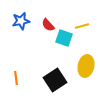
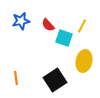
yellow line: rotated 48 degrees counterclockwise
yellow ellipse: moved 2 px left, 5 px up
